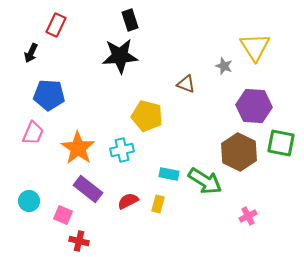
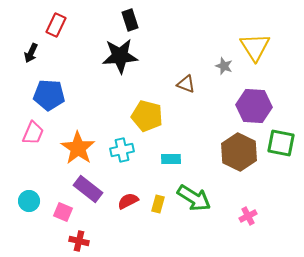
cyan rectangle: moved 2 px right, 15 px up; rotated 12 degrees counterclockwise
green arrow: moved 11 px left, 17 px down
pink square: moved 3 px up
